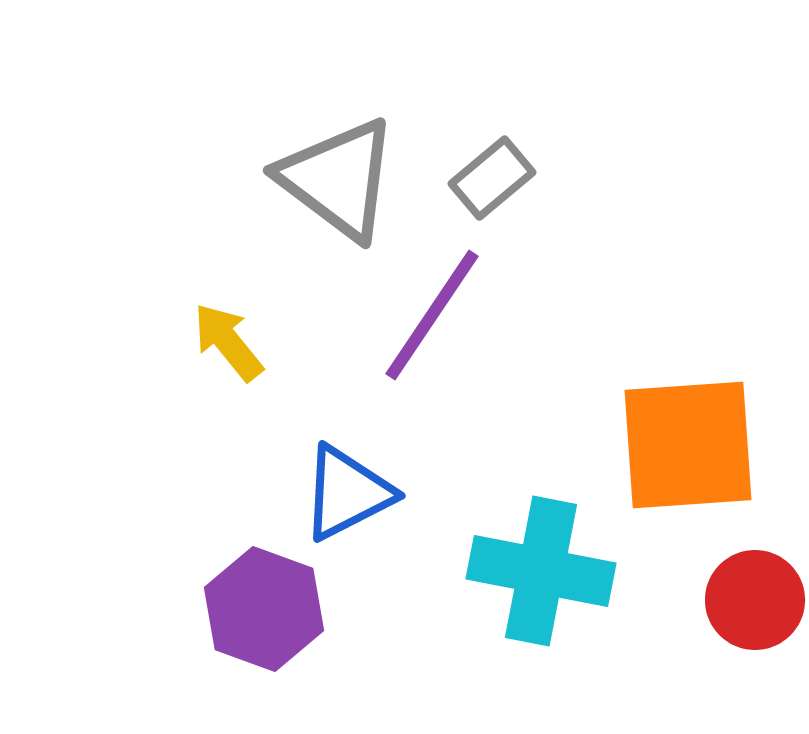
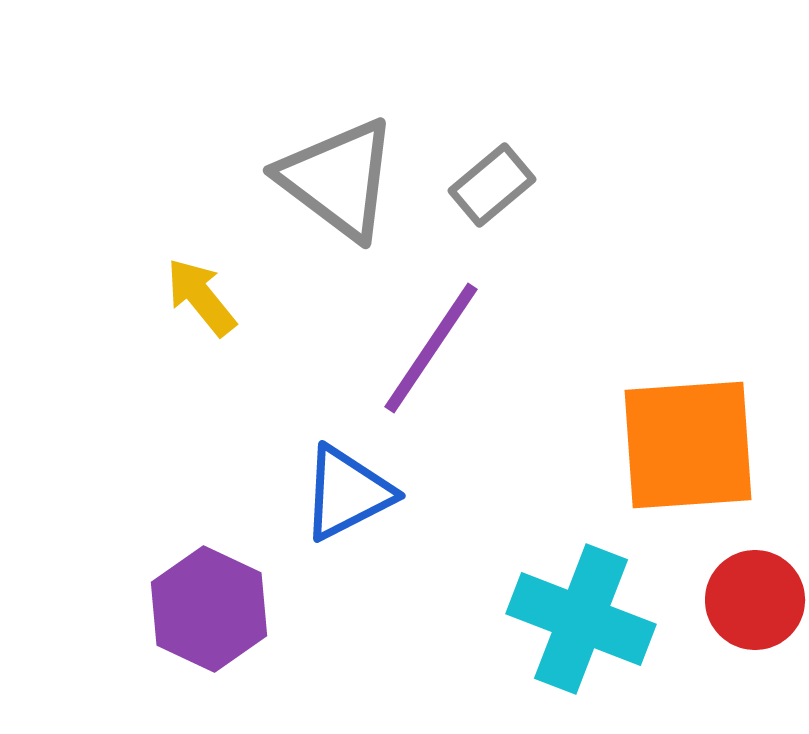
gray rectangle: moved 7 px down
purple line: moved 1 px left, 33 px down
yellow arrow: moved 27 px left, 45 px up
cyan cross: moved 40 px right, 48 px down; rotated 10 degrees clockwise
purple hexagon: moved 55 px left; rotated 5 degrees clockwise
